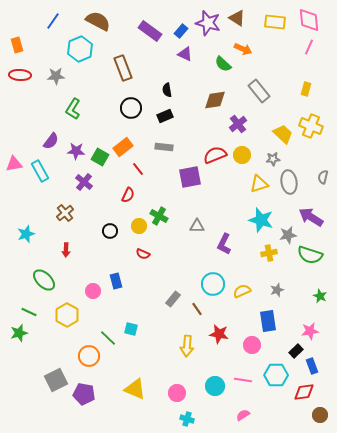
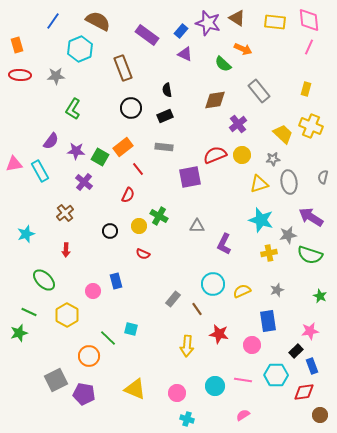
purple rectangle at (150, 31): moved 3 px left, 4 px down
